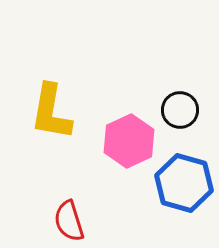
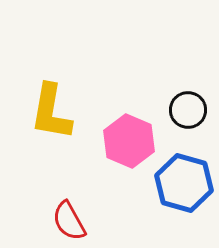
black circle: moved 8 px right
pink hexagon: rotated 12 degrees counterclockwise
red semicircle: rotated 12 degrees counterclockwise
